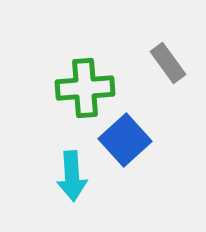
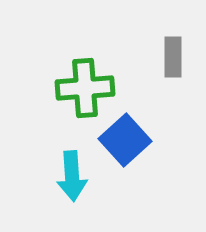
gray rectangle: moved 5 px right, 6 px up; rotated 36 degrees clockwise
